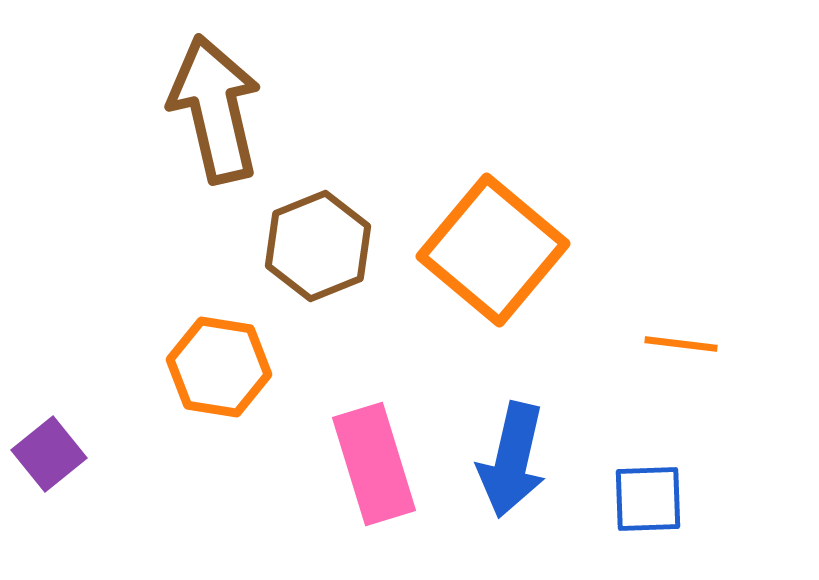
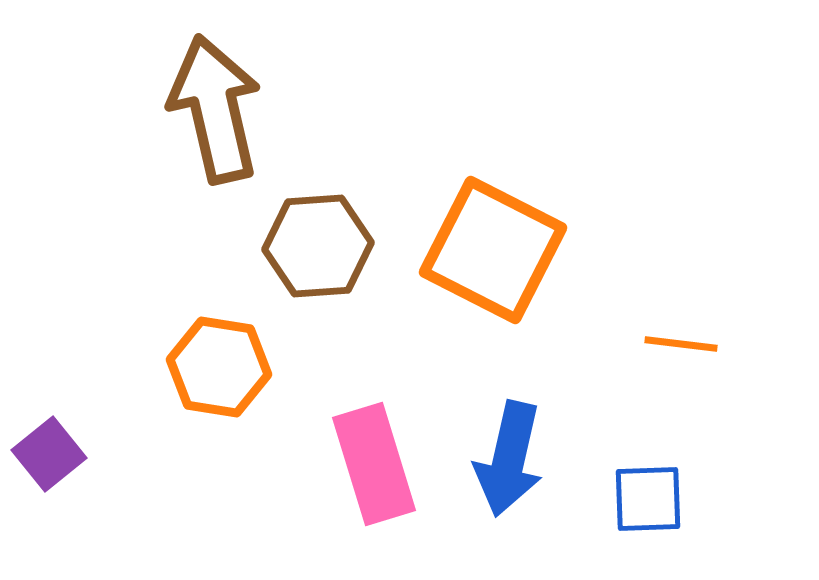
brown hexagon: rotated 18 degrees clockwise
orange square: rotated 13 degrees counterclockwise
blue arrow: moved 3 px left, 1 px up
